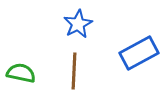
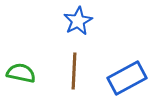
blue star: moved 3 px up
blue rectangle: moved 12 px left, 25 px down
